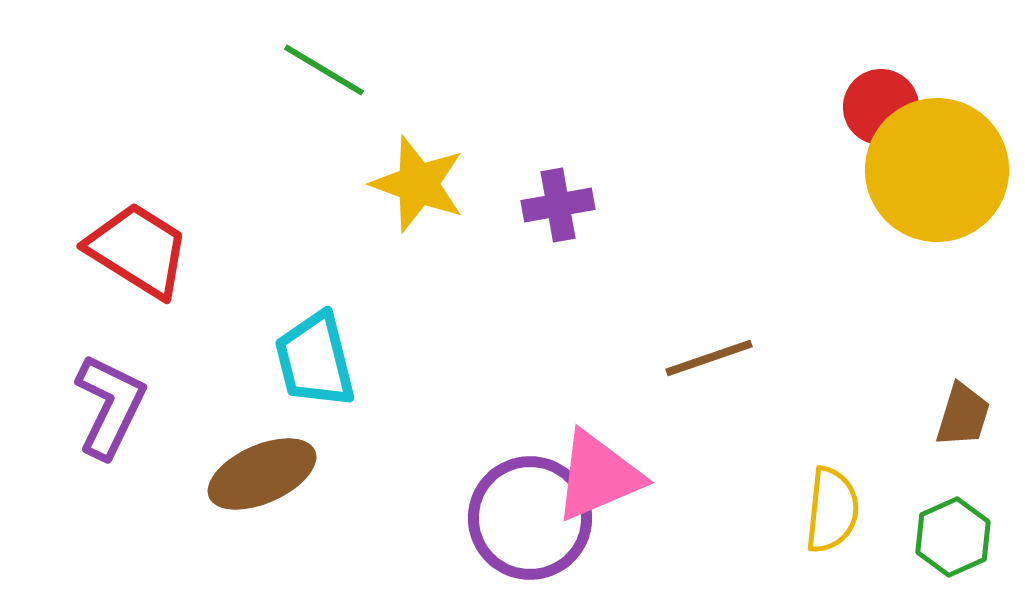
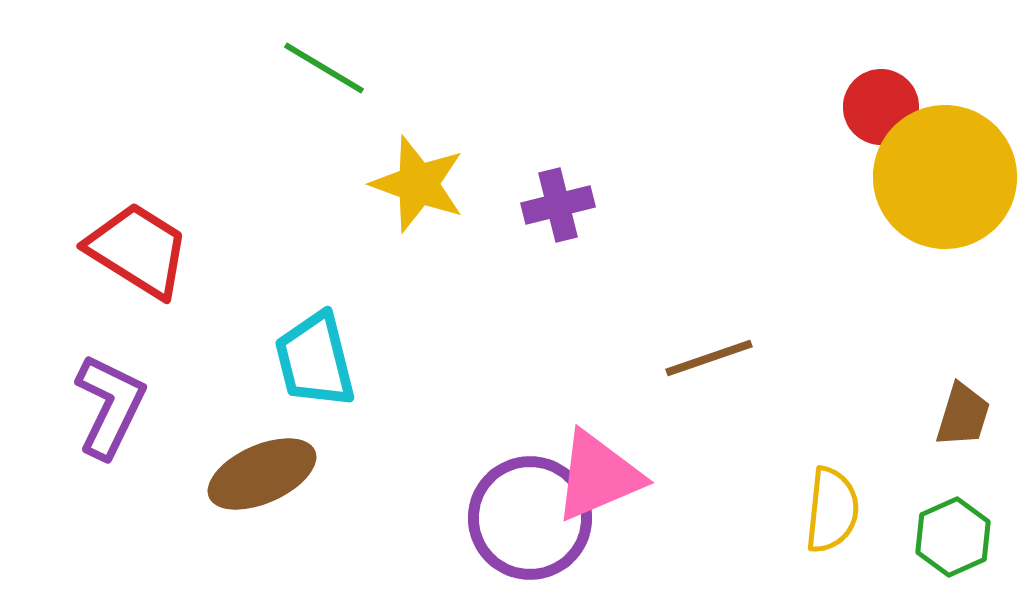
green line: moved 2 px up
yellow circle: moved 8 px right, 7 px down
purple cross: rotated 4 degrees counterclockwise
